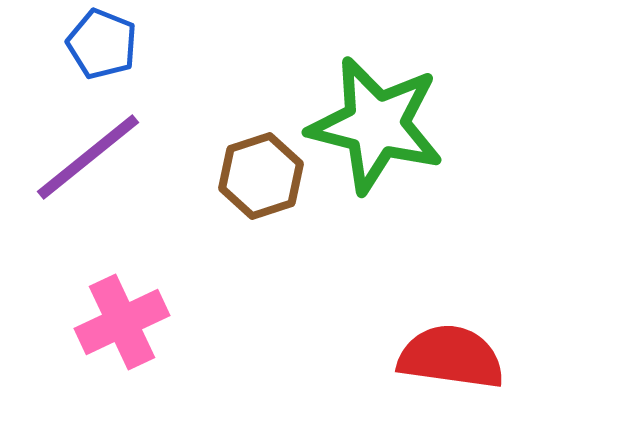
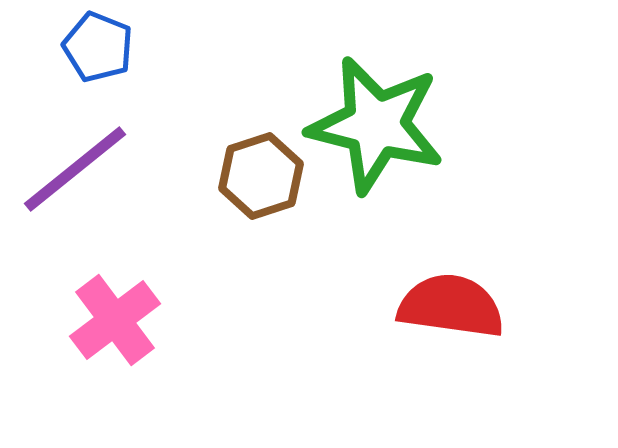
blue pentagon: moved 4 px left, 3 px down
purple line: moved 13 px left, 12 px down
pink cross: moved 7 px left, 2 px up; rotated 12 degrees counterclockwise
red semicircle: moved 51 px up
